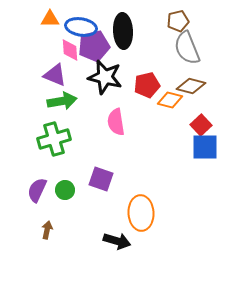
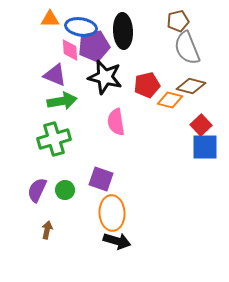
orange ellipse: moved 29 px left
